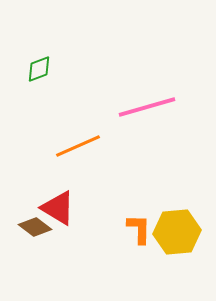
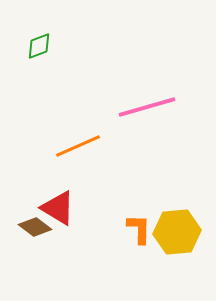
green diamond: moved 23 px up
